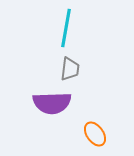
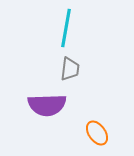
purple semicircle: moved 5 px left, 2 px down
orange ellipse: moved 2 px right, 1 px up
